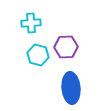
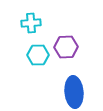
cyan hexagon: rotated 15 degrees counterclockwise
blue ellipse: moved 3 px right, 4 px down
